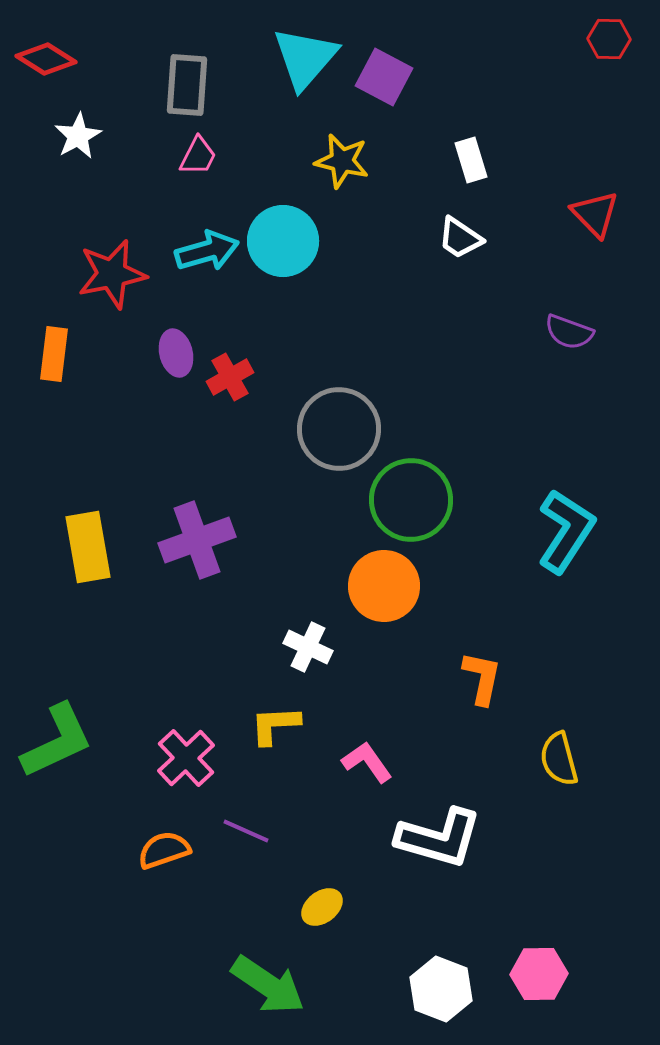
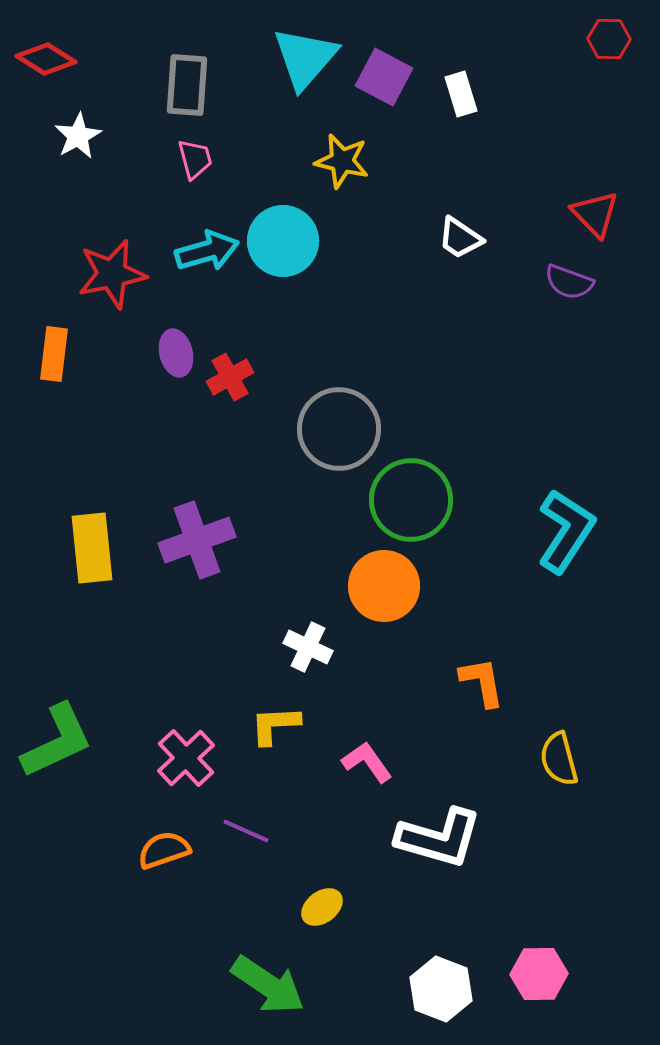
pink trapezoid: moved 3 px left, 3 px down; rotated 42 degrees counterclockwise
white rectangle: moved 10 px left, 66 px up
purple semicircle: moved 50 px up
yellow rectangle: moved 4 px right, 1 px down; rotated 4 degrees clockwise
orange L-shape: moved 4 px down; rotated 22 degrees counterclockwise
